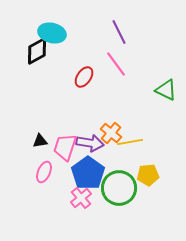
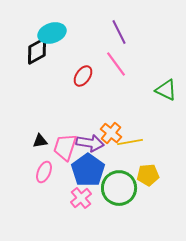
cyan ellipse: rotated 32 degrees counterclockwise
red ellipse: moved 1 px left, 1 px up
blue pentagon: moved 3 px up
